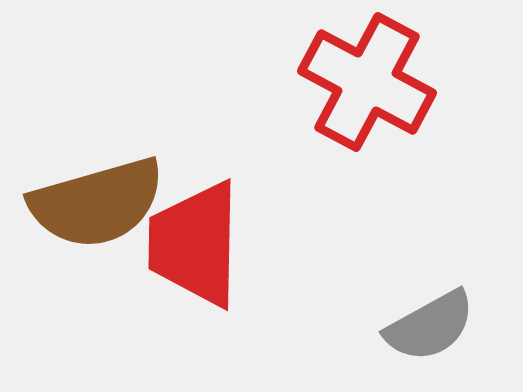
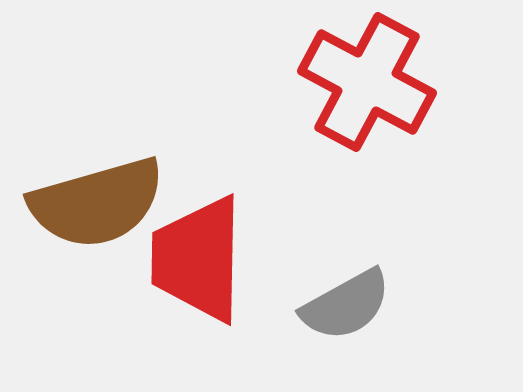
red trapezoid: moved 3 px right, 15 px down
gray semicircle: moved 84 px left, 21 px up
